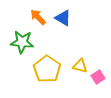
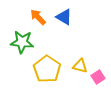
blue triangle: moved 1 px right, 1 px up
